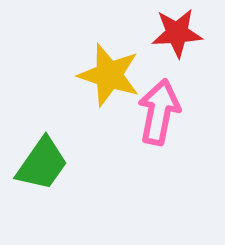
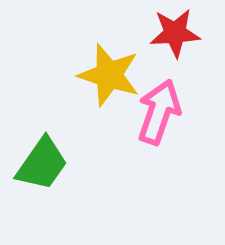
red star: moved 2 px left
pink arrow: rotated 8 degrees clockwise
